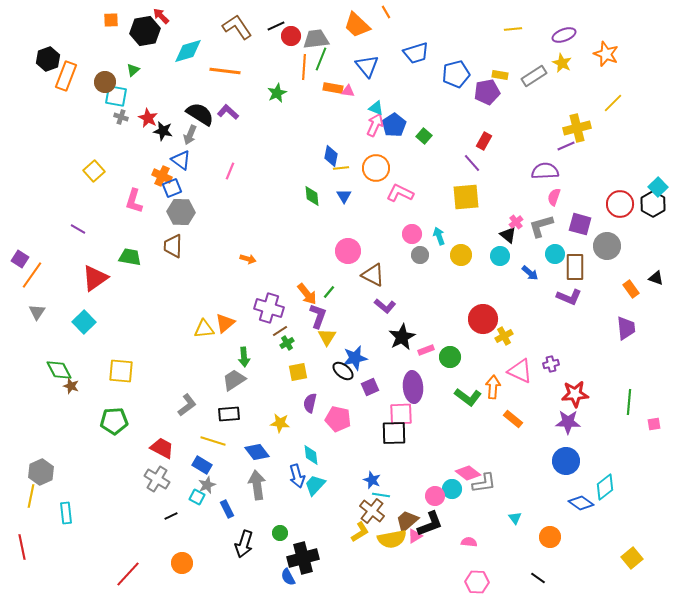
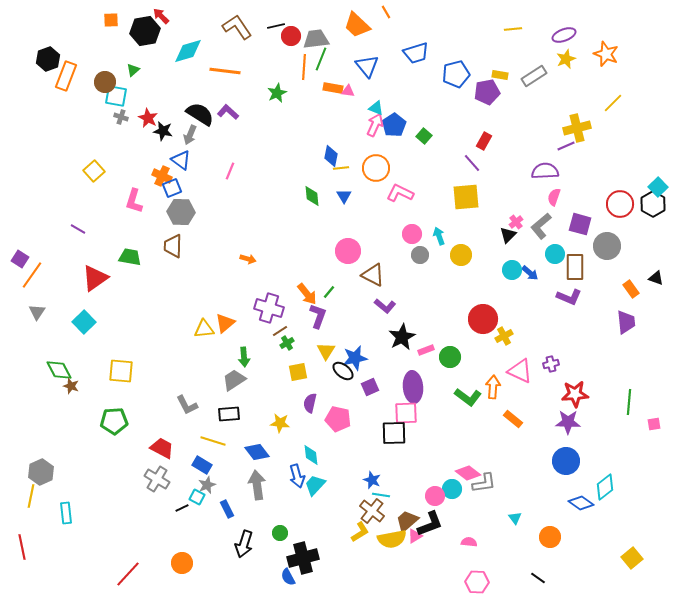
black line at (276, 26): rotated 12 degrees clockwise
yellow star at (562, 63): moved 4 px right, 4 px up; rotated 24 degrees clockwise
gray L-shape at (541, 226): rotated 24 degrees counterclockwise
black triangle at (508, 235): rotated 36 degrees clockwise
cyan circle at (500, 256): moved 12 px right, 14 px down
purple trapezoid at (626, 328): moved 6 px up
yellow triangle at (327, 337): moved 1 px left, 14 px down
gray L-shape at (187, 405): rotated 100 degrees clockwise
pink square at (401, 414): moved 5 px right, 1 px up
black line at (171, 516): moved 11 px right, 8 px up
